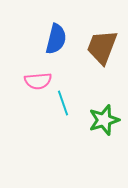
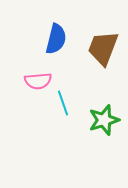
brown trapezoid: moved 1 px right, 1 px down
